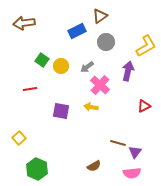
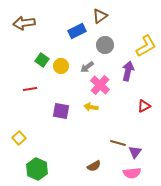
gray circle: moved 1 px left, 3 px down
